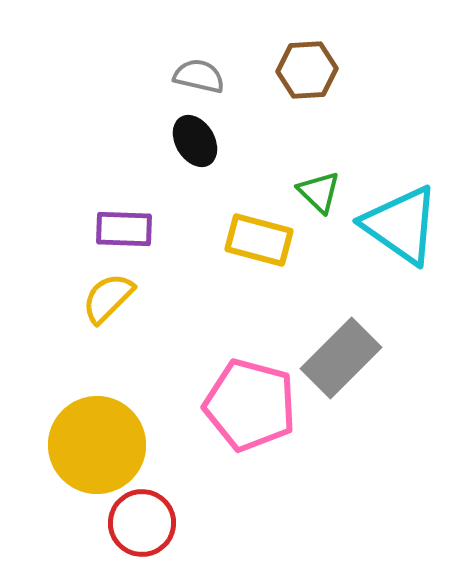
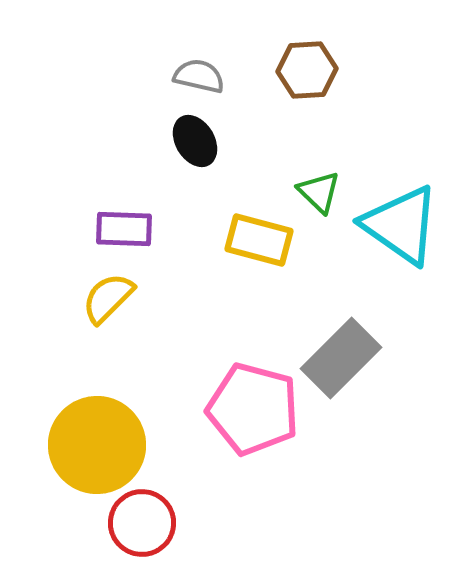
pink pentagon: moved 3 px right, 4 px down
